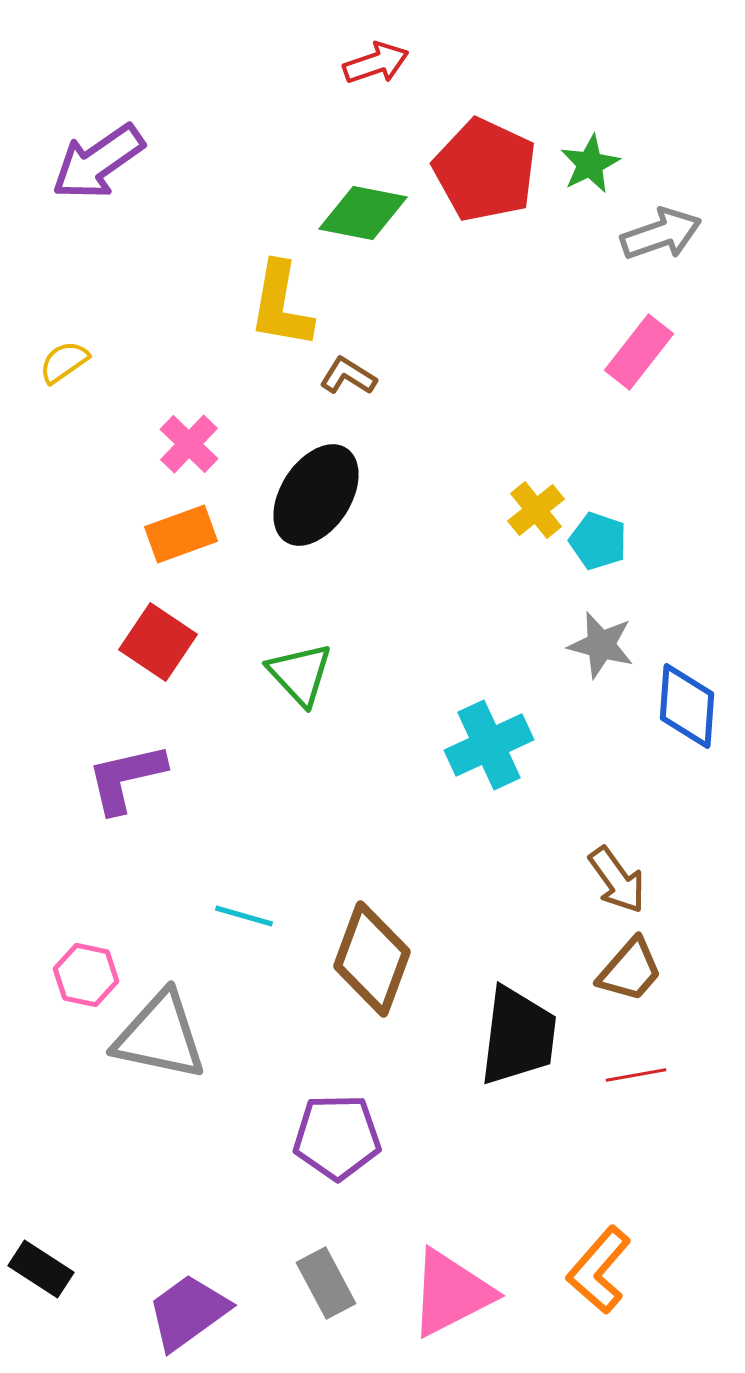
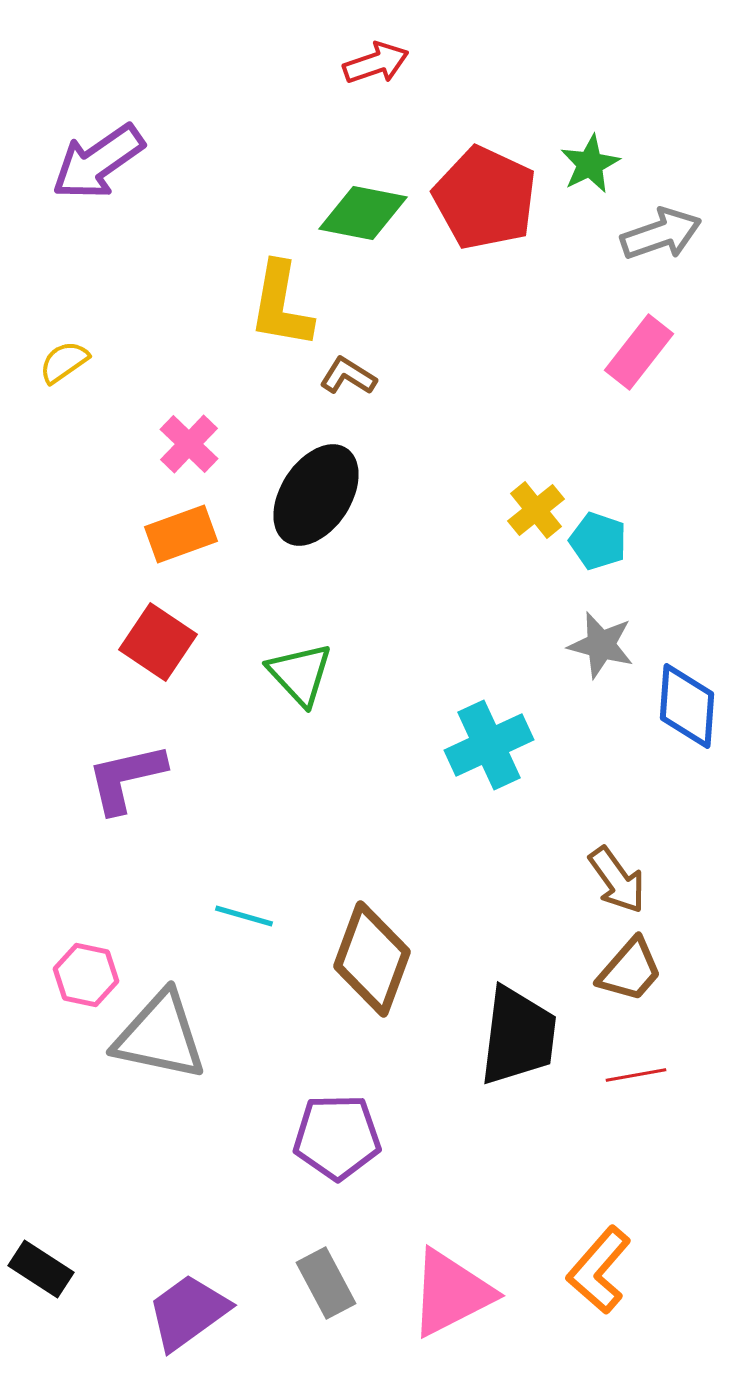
red pentagon: moved 28 px down
